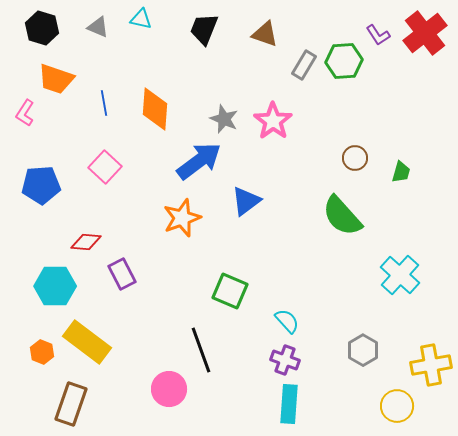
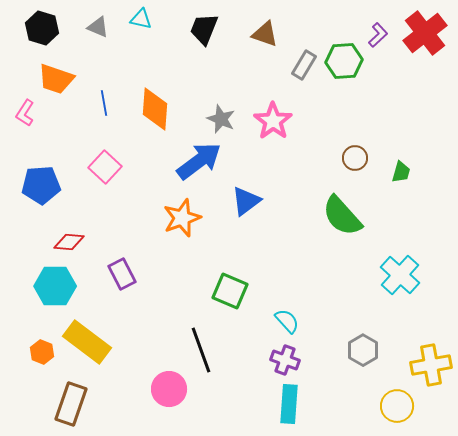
purple L-shape: rotated 100 degrees counterclockwise
gray star: moved 3 px left
red diamond: moved 17 px left
